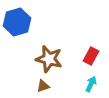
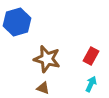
brown star: moved 2 px left
brown triangle: moved 2 px down; rotated 40 degrees clockwise
